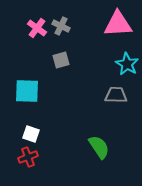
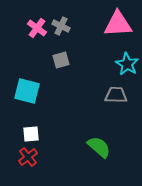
cyan square: rotated 12 degrees clockwise
white square: rotated 24 degrees counterclockwise
green semicircle: rotated 15 degrees counterclockwise
red cross: rotated 18 degrees counterclockwise
